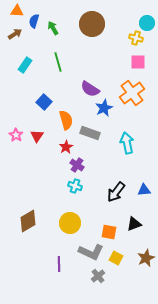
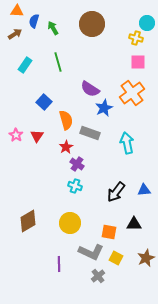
purple cross: moved 1 px up
black triangle: rotated 21 degrees clockwise
